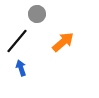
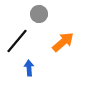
gray circle: moved 2 px right
blue arrow: moved 8 px right; rotated 14 degrees clockwise
